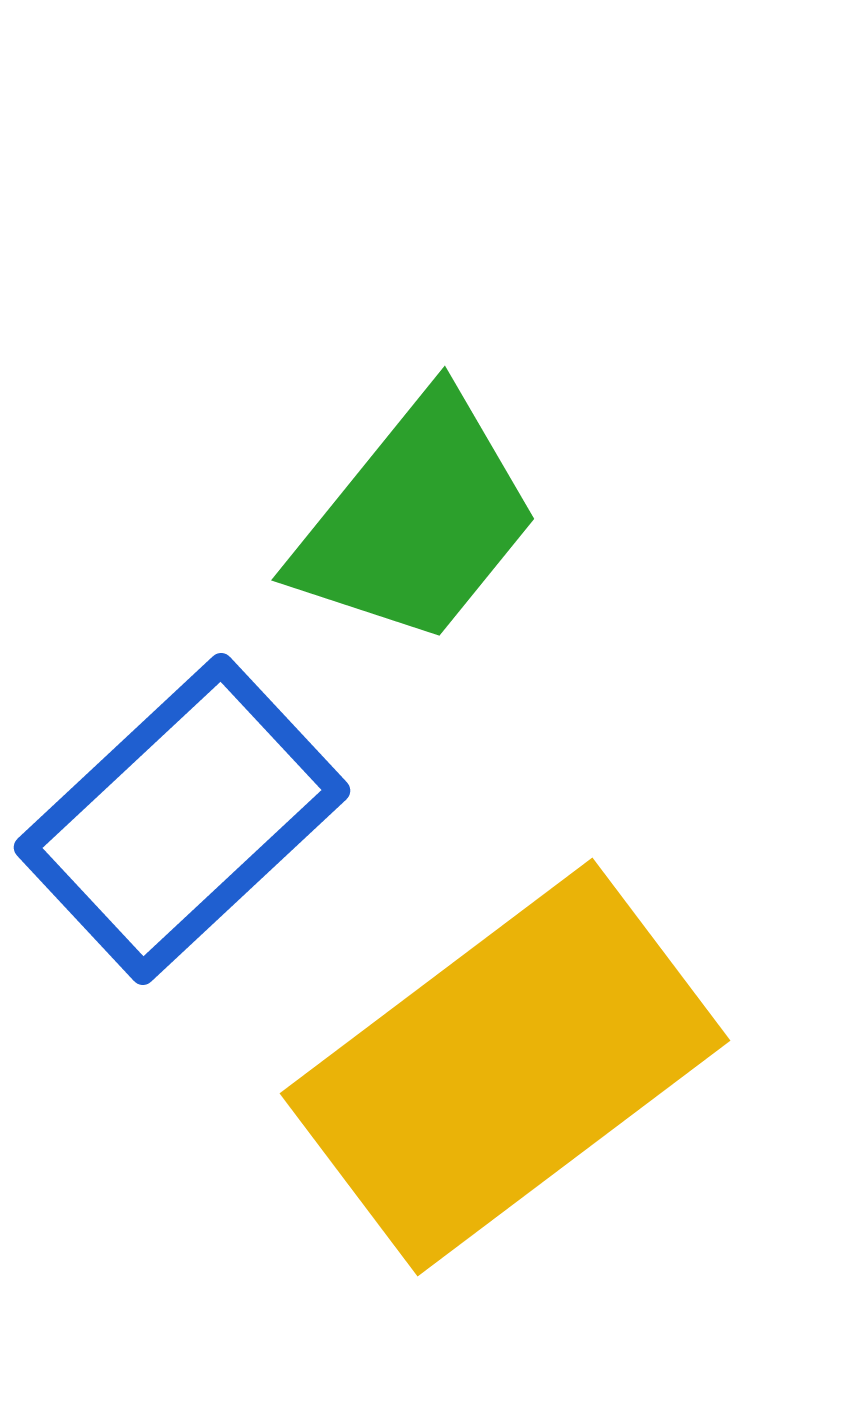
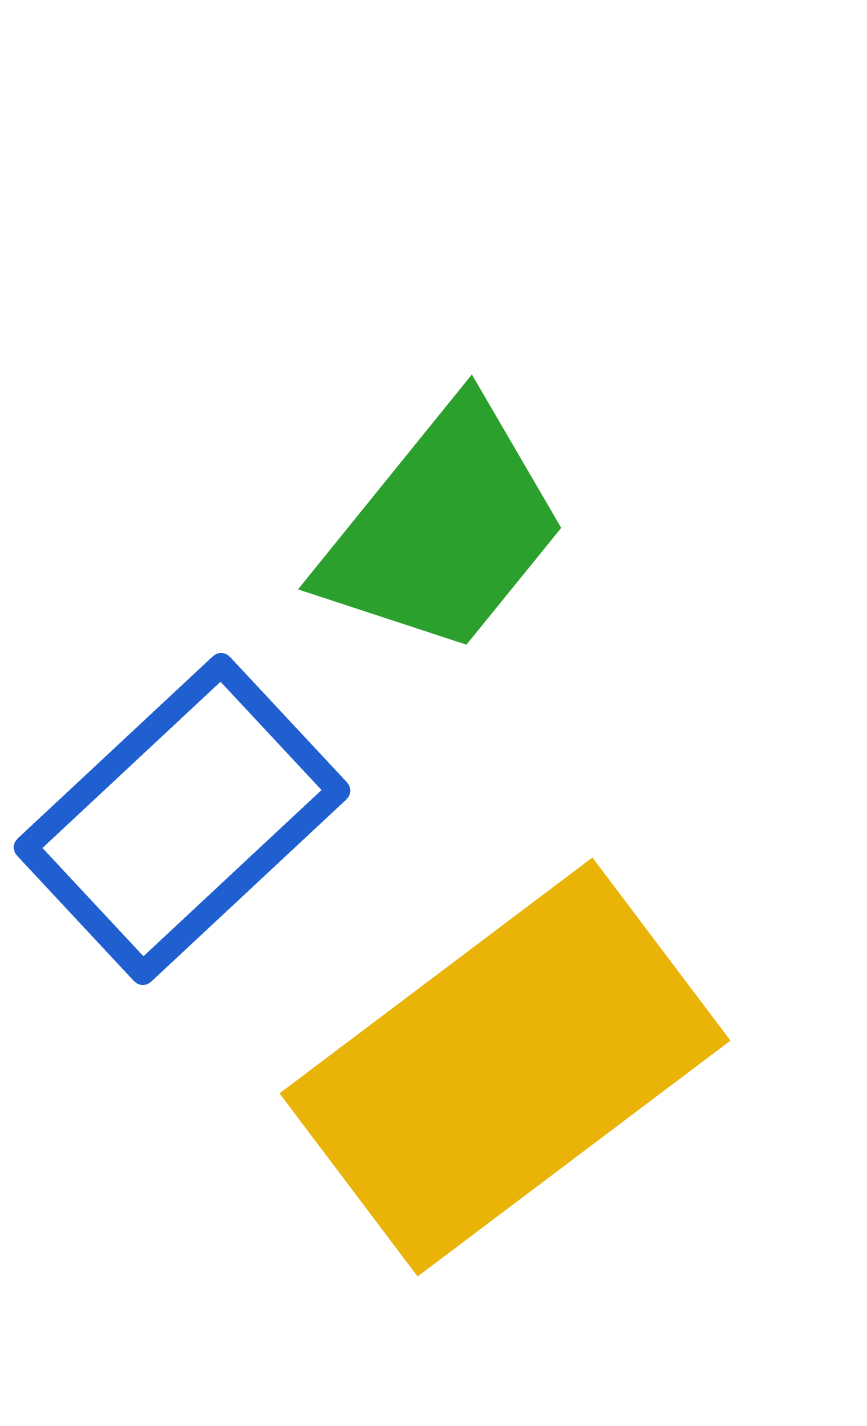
green trapezoid: moved 27 px right, 9 px down
